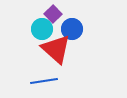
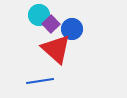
purple square: moved 2 px left, 10 px down
cyan circle: moved 3 px left, 14 px up
blue line: moved 4 px left
